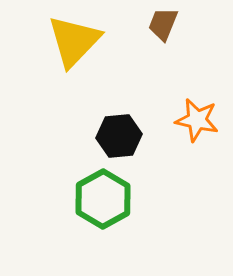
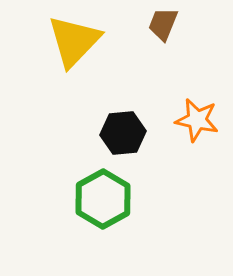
black hexagon: moved 4 px right, 3 px up
